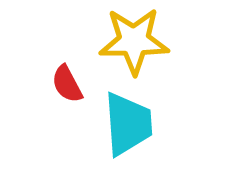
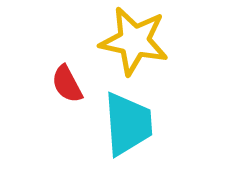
yellow star: rotated 12 degrees clockwise
